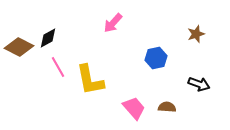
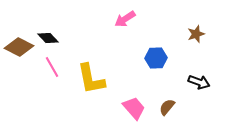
pink arrow: moved 12 px right, 4 px up; rotated 15 degrees clockwise
black diamond: rotated 75 degrees clockwise
blue hexagon: rotated 10 degrees clockwise
pink line: moved 6 px left
yellow L-shape: moved 1 px right, 1 px up
black arrow: moved 2 px up
brown semicircle: rotated 54 degrees counterclockwise
